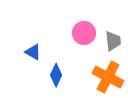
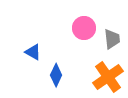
pink circle: moved 5 px up
gray trapezoid: moved 1 px left, 2 px up
orange cross: rotated 28 degrees clockwise
